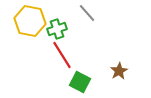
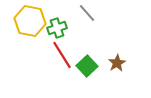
green cross: moved 1 px up
brown star: moved 2 px left, 8 px up
green square: moved 7 px right, 16 px up; rotated 20 degrees clockwise
